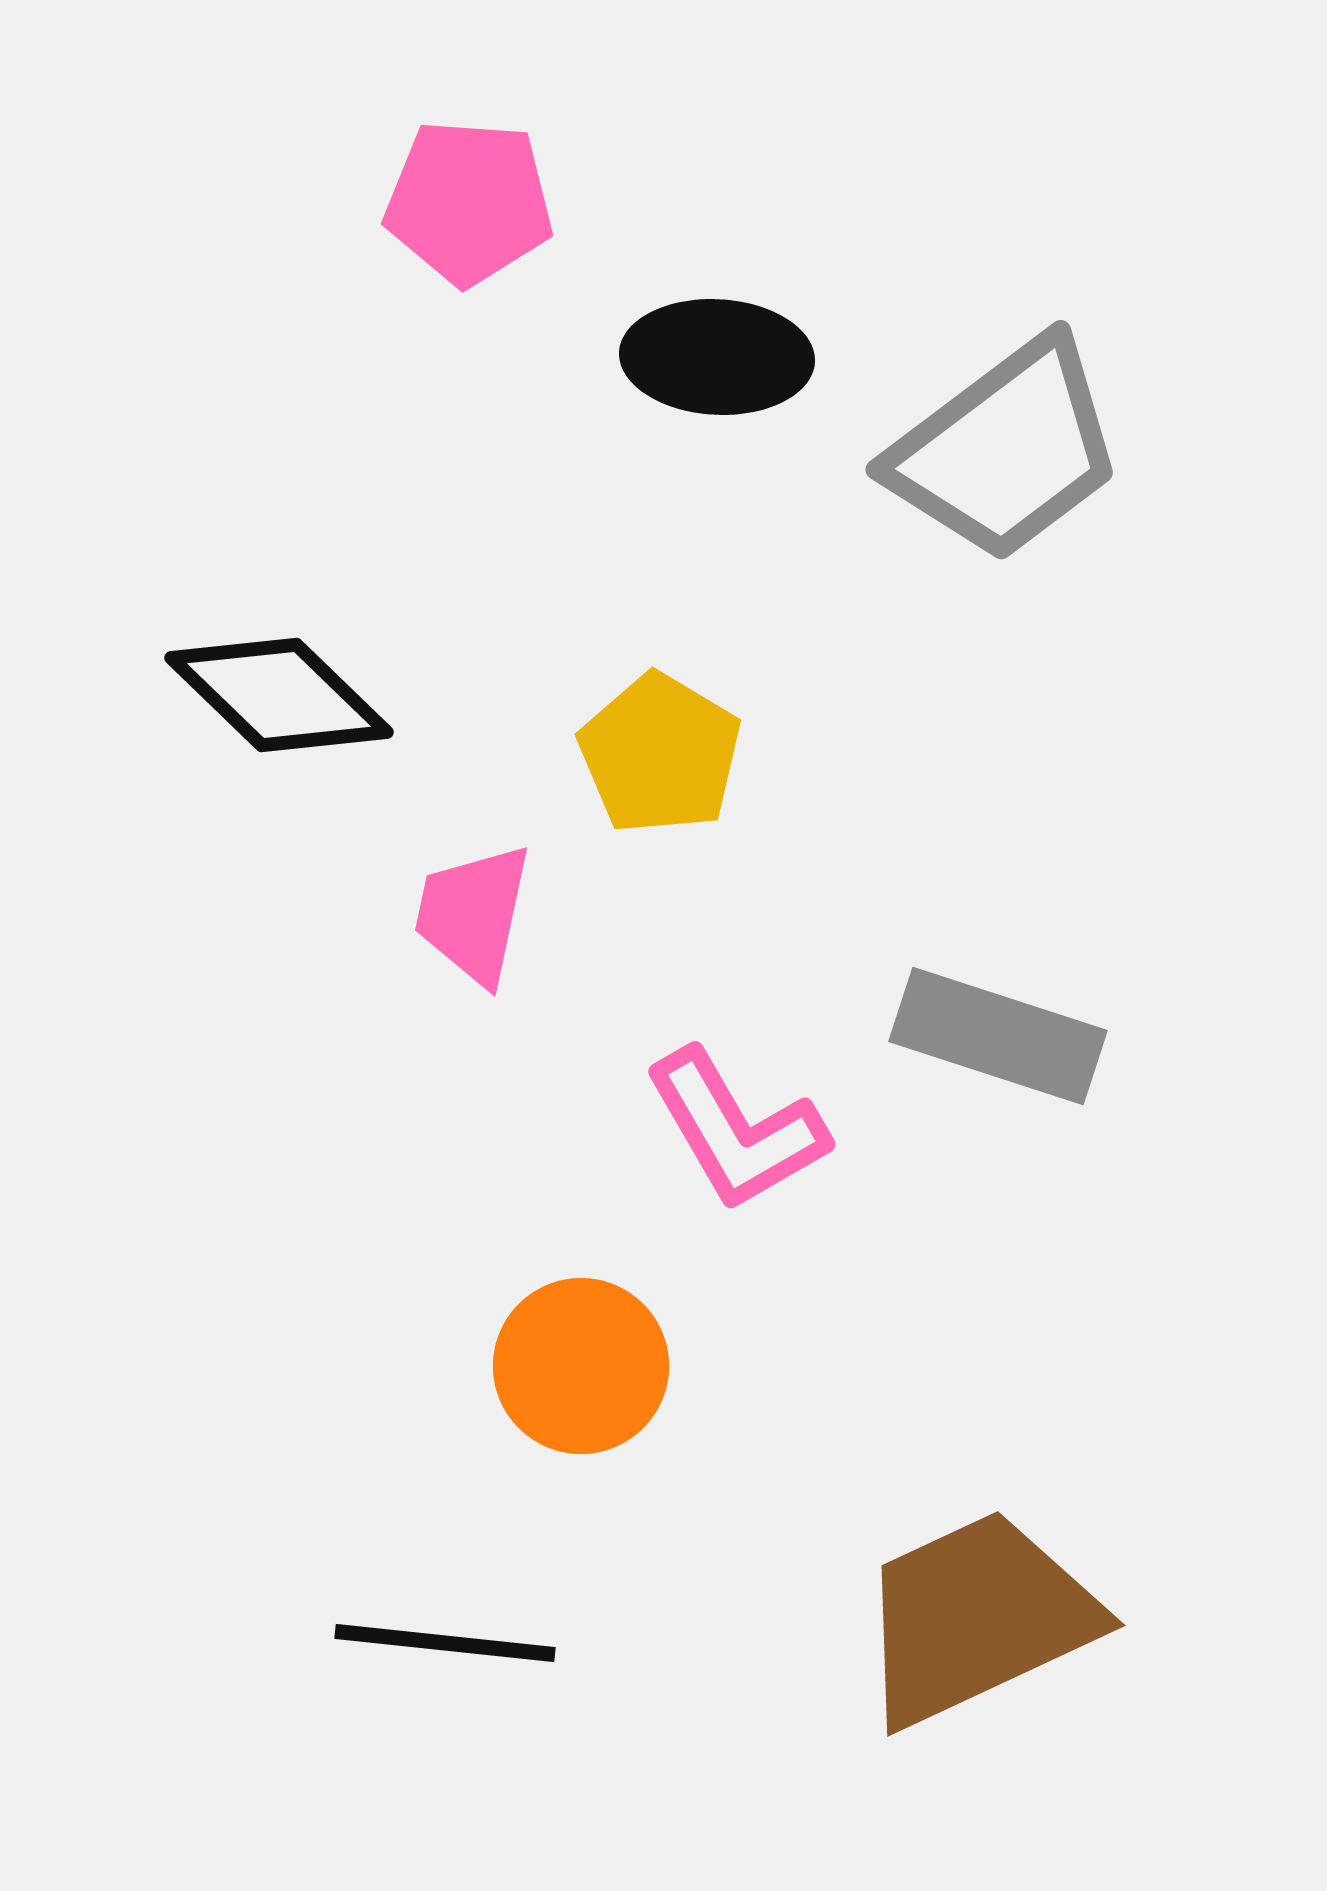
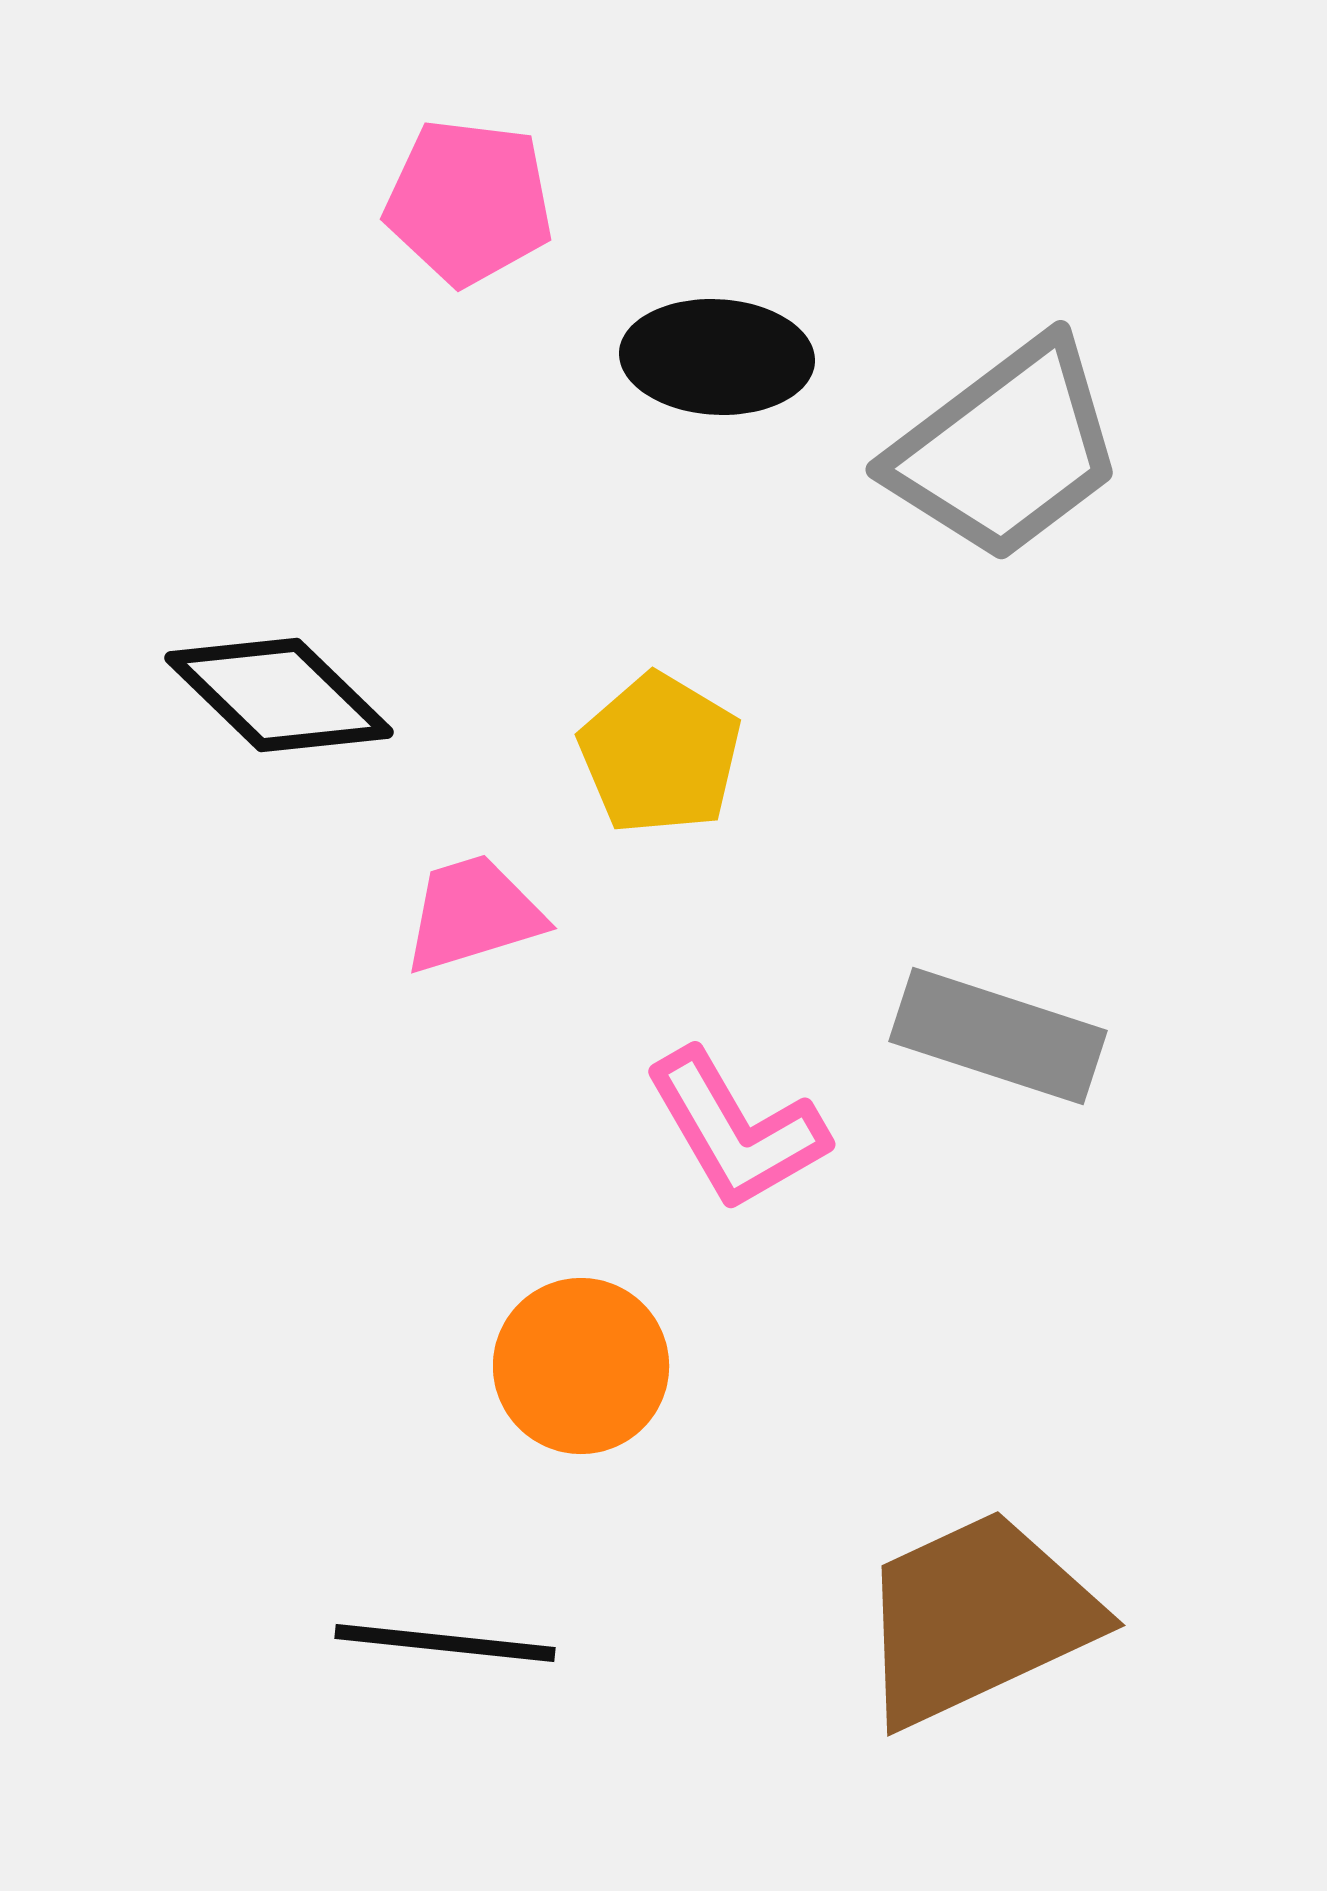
pink pentagon: rotated 3 degrees clockwise
pink trapezoid: rotated 61 degrees clockwise
